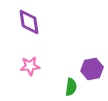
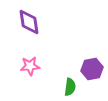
green semicircle: moved 1 px left
